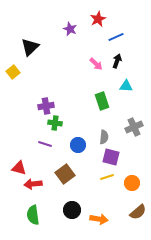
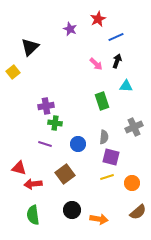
blue circle: moved 1 px up
